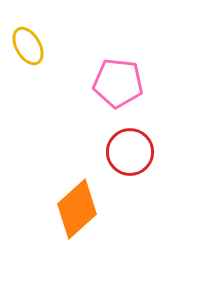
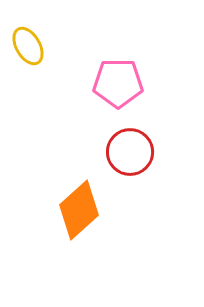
pink pentagon: rotated 6 degrees counterclockwise
orange diamond: moved 2 px right, 1 px down
